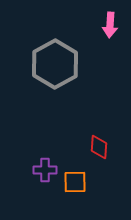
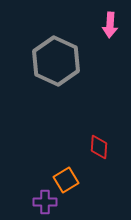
gray hexagon: moved 1 px right, 3 px up; rotated 6 degrees counterclockwise
purple cross: moved 32 px down
orange square: moved 9 px left, 2 px up; rotated 30 degrees counterclockwise
